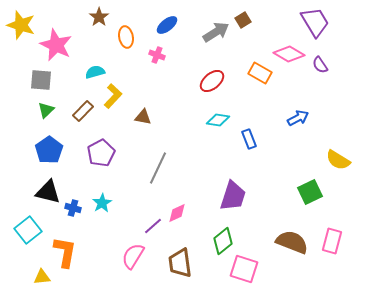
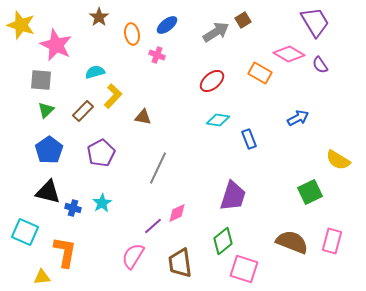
orange ellipse at (126, 37): moved 6 px right, 3 px up
cyan square at (28, 230): moved 3 px left, 2 px down; rotated 28 degrees counterclockwise
